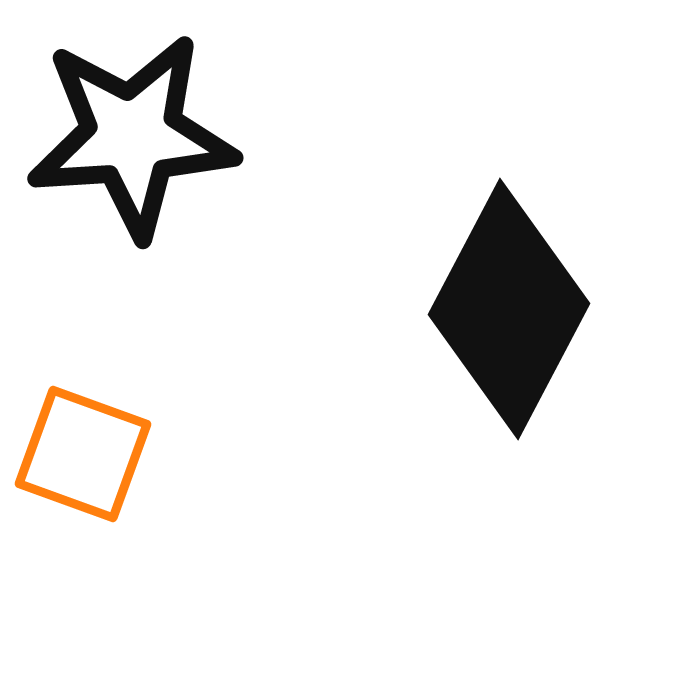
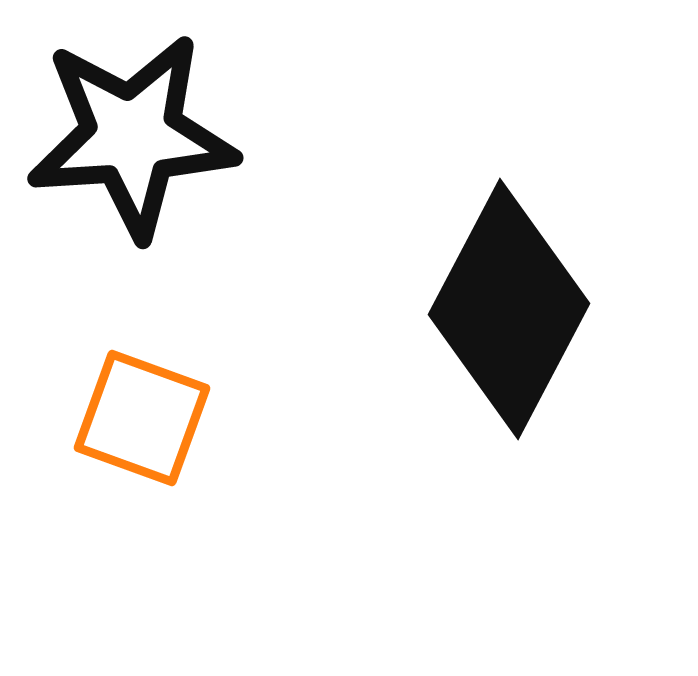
orange square: moved 59 px right, 36 px up
